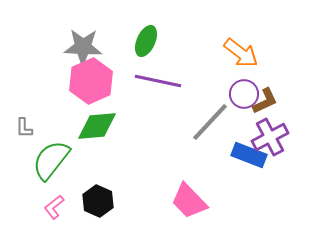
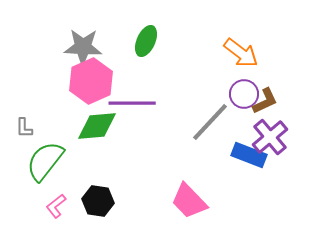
purple line: moved 26 px left, 22 px down; rotated 12 degrees counterclockwise
purple cross: rotated 12 degrees counterclockwise
green semicircle: moved 6 px left, 1 px down
black hexagon: rotated 16 degrees counterclockwise
pink L-shape: moved 2 px right, 1 px up
